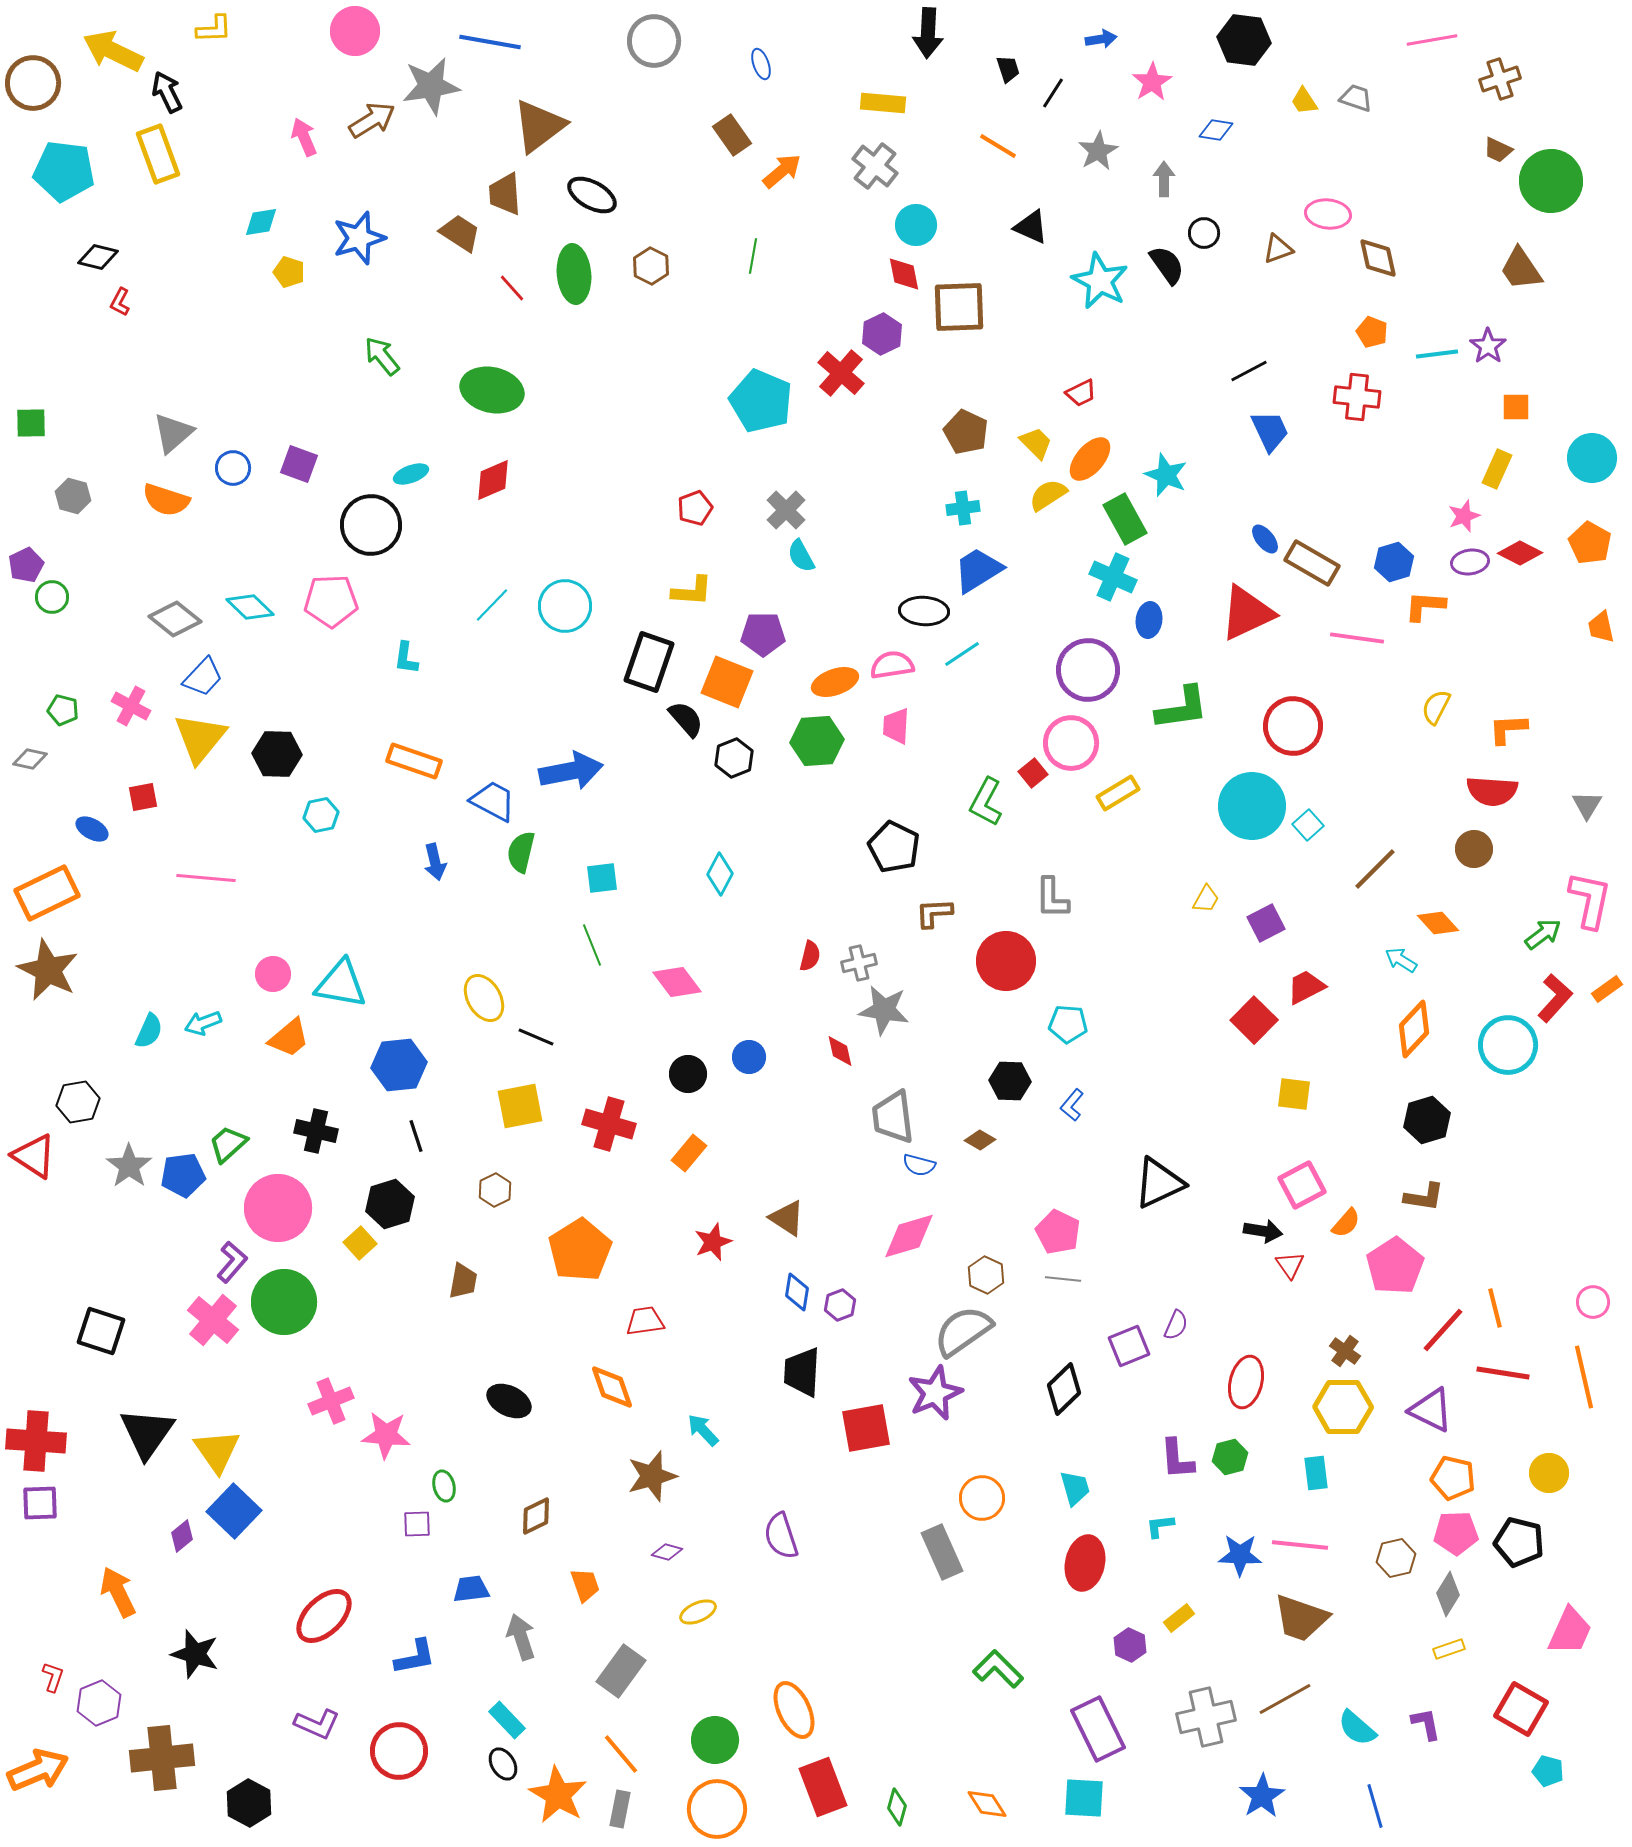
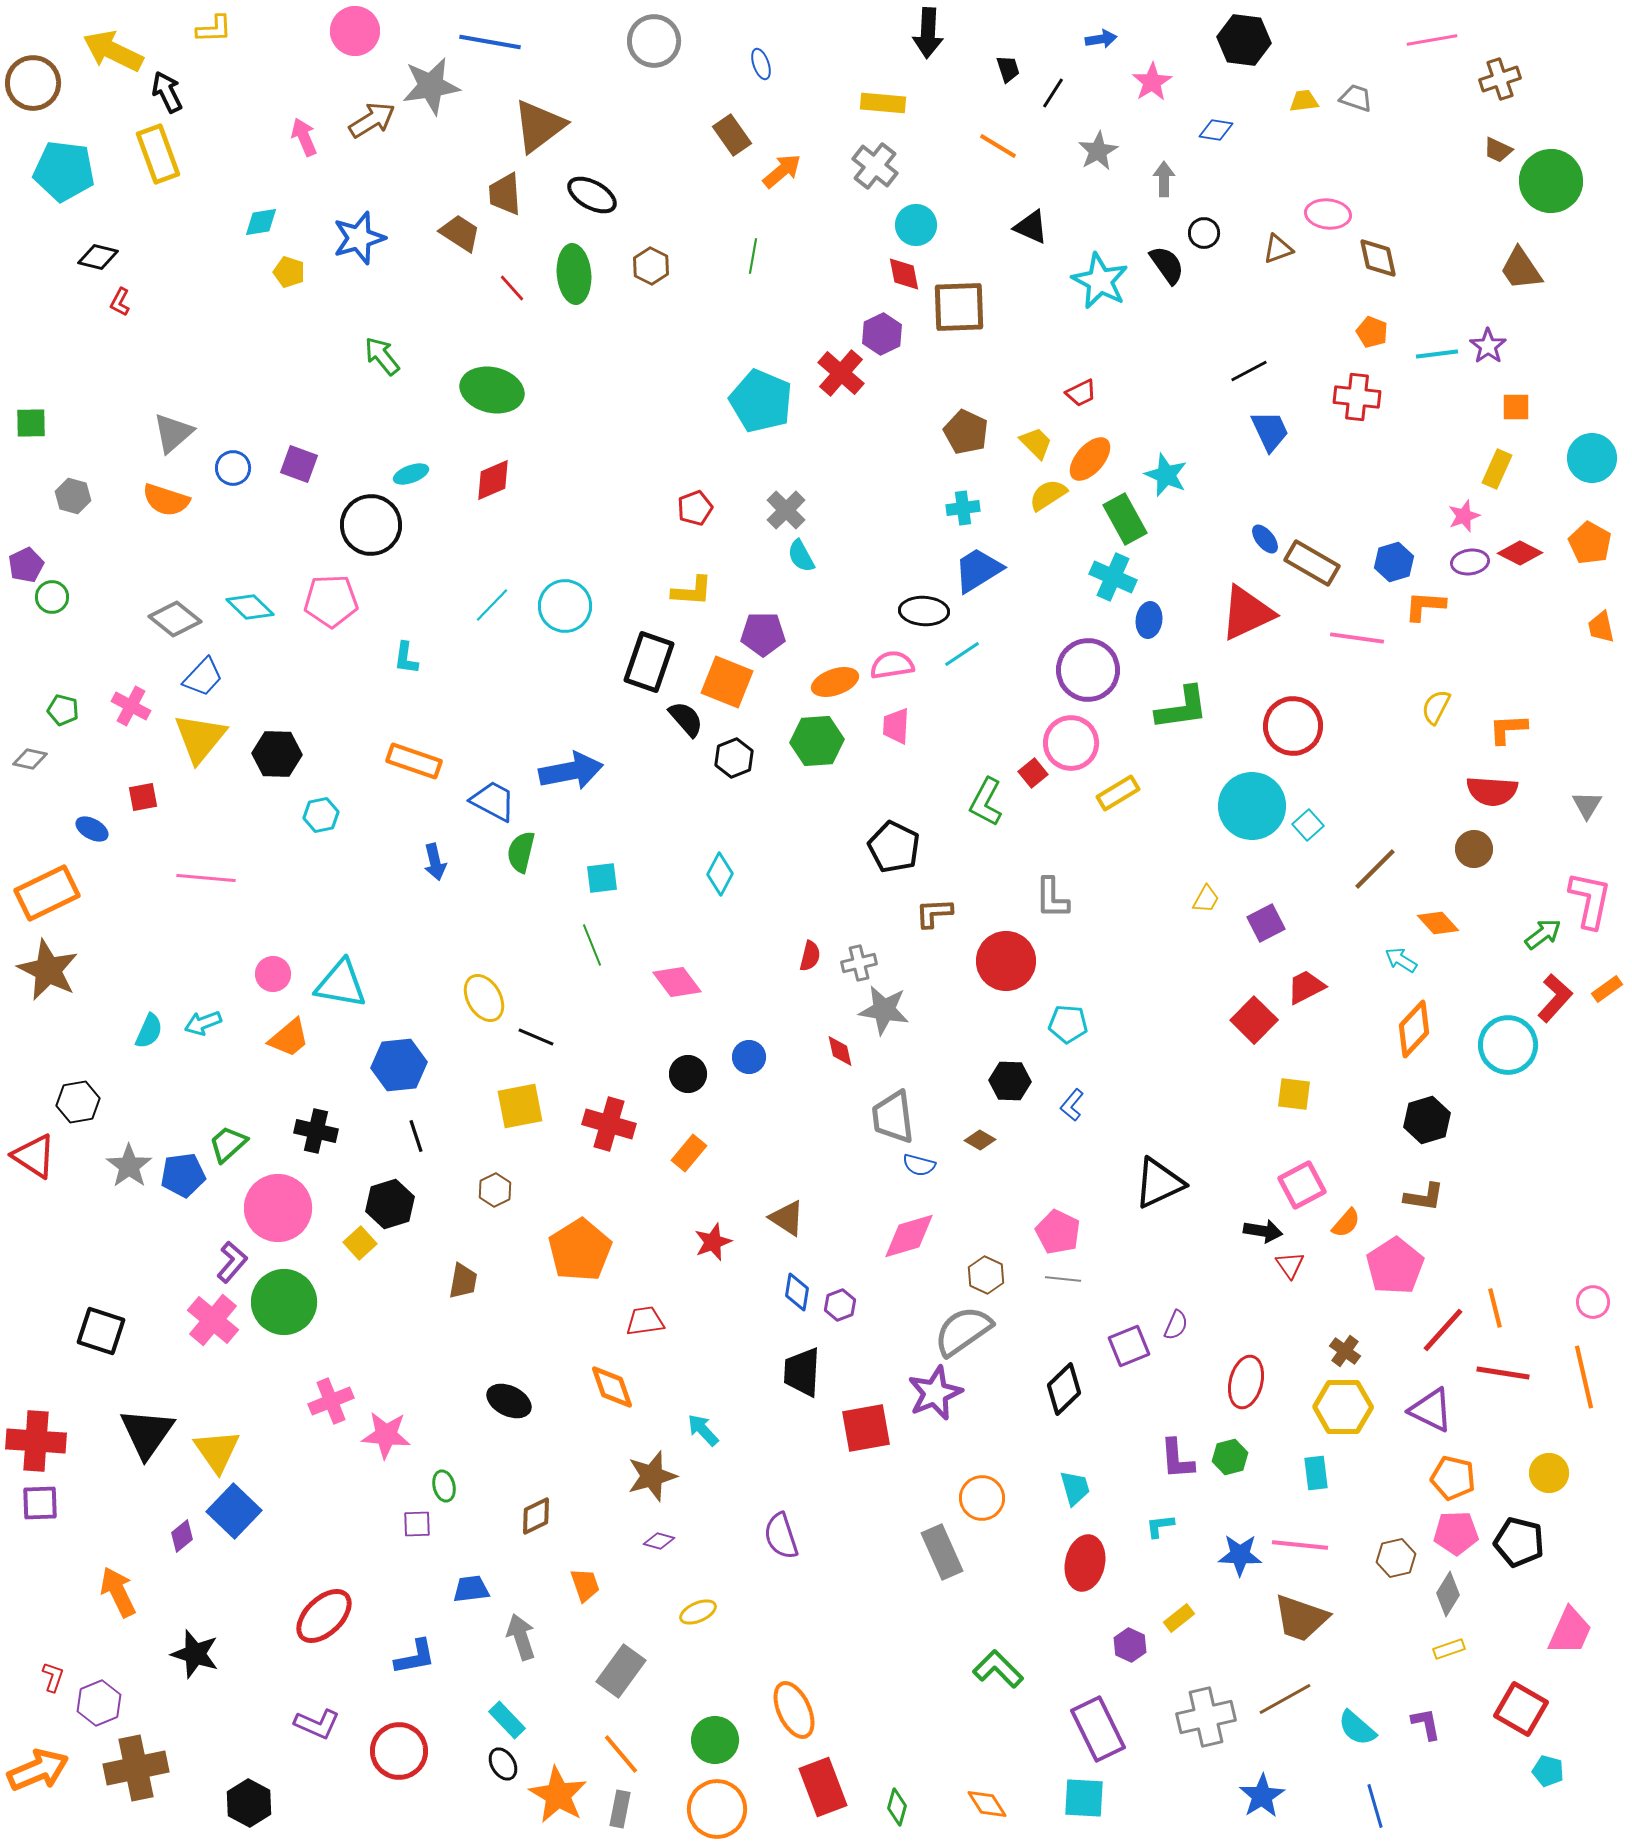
yellow trapezoid at (1304, 101): rotated 116 degrees clockwise
purple diamond at (667, 1552): moved 8 px left, 11 px up
brown cross at (162, 1758): moved 26 px left, 10 px down; rotated 6 degrees counterclockwise
